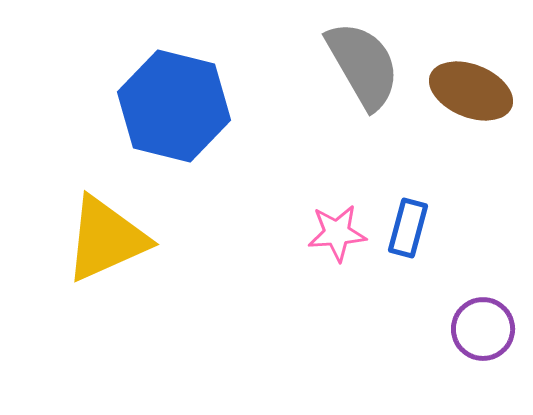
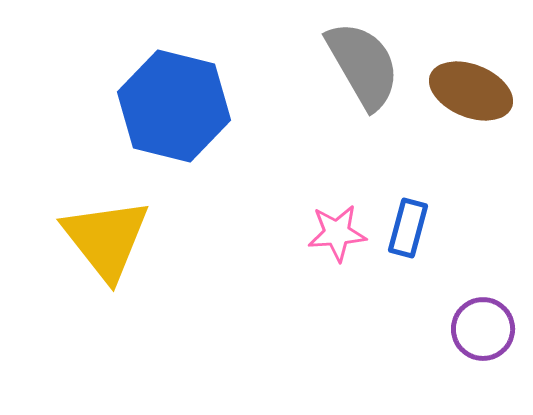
yellow triangle: rotated 44 degrees counterclockwise
